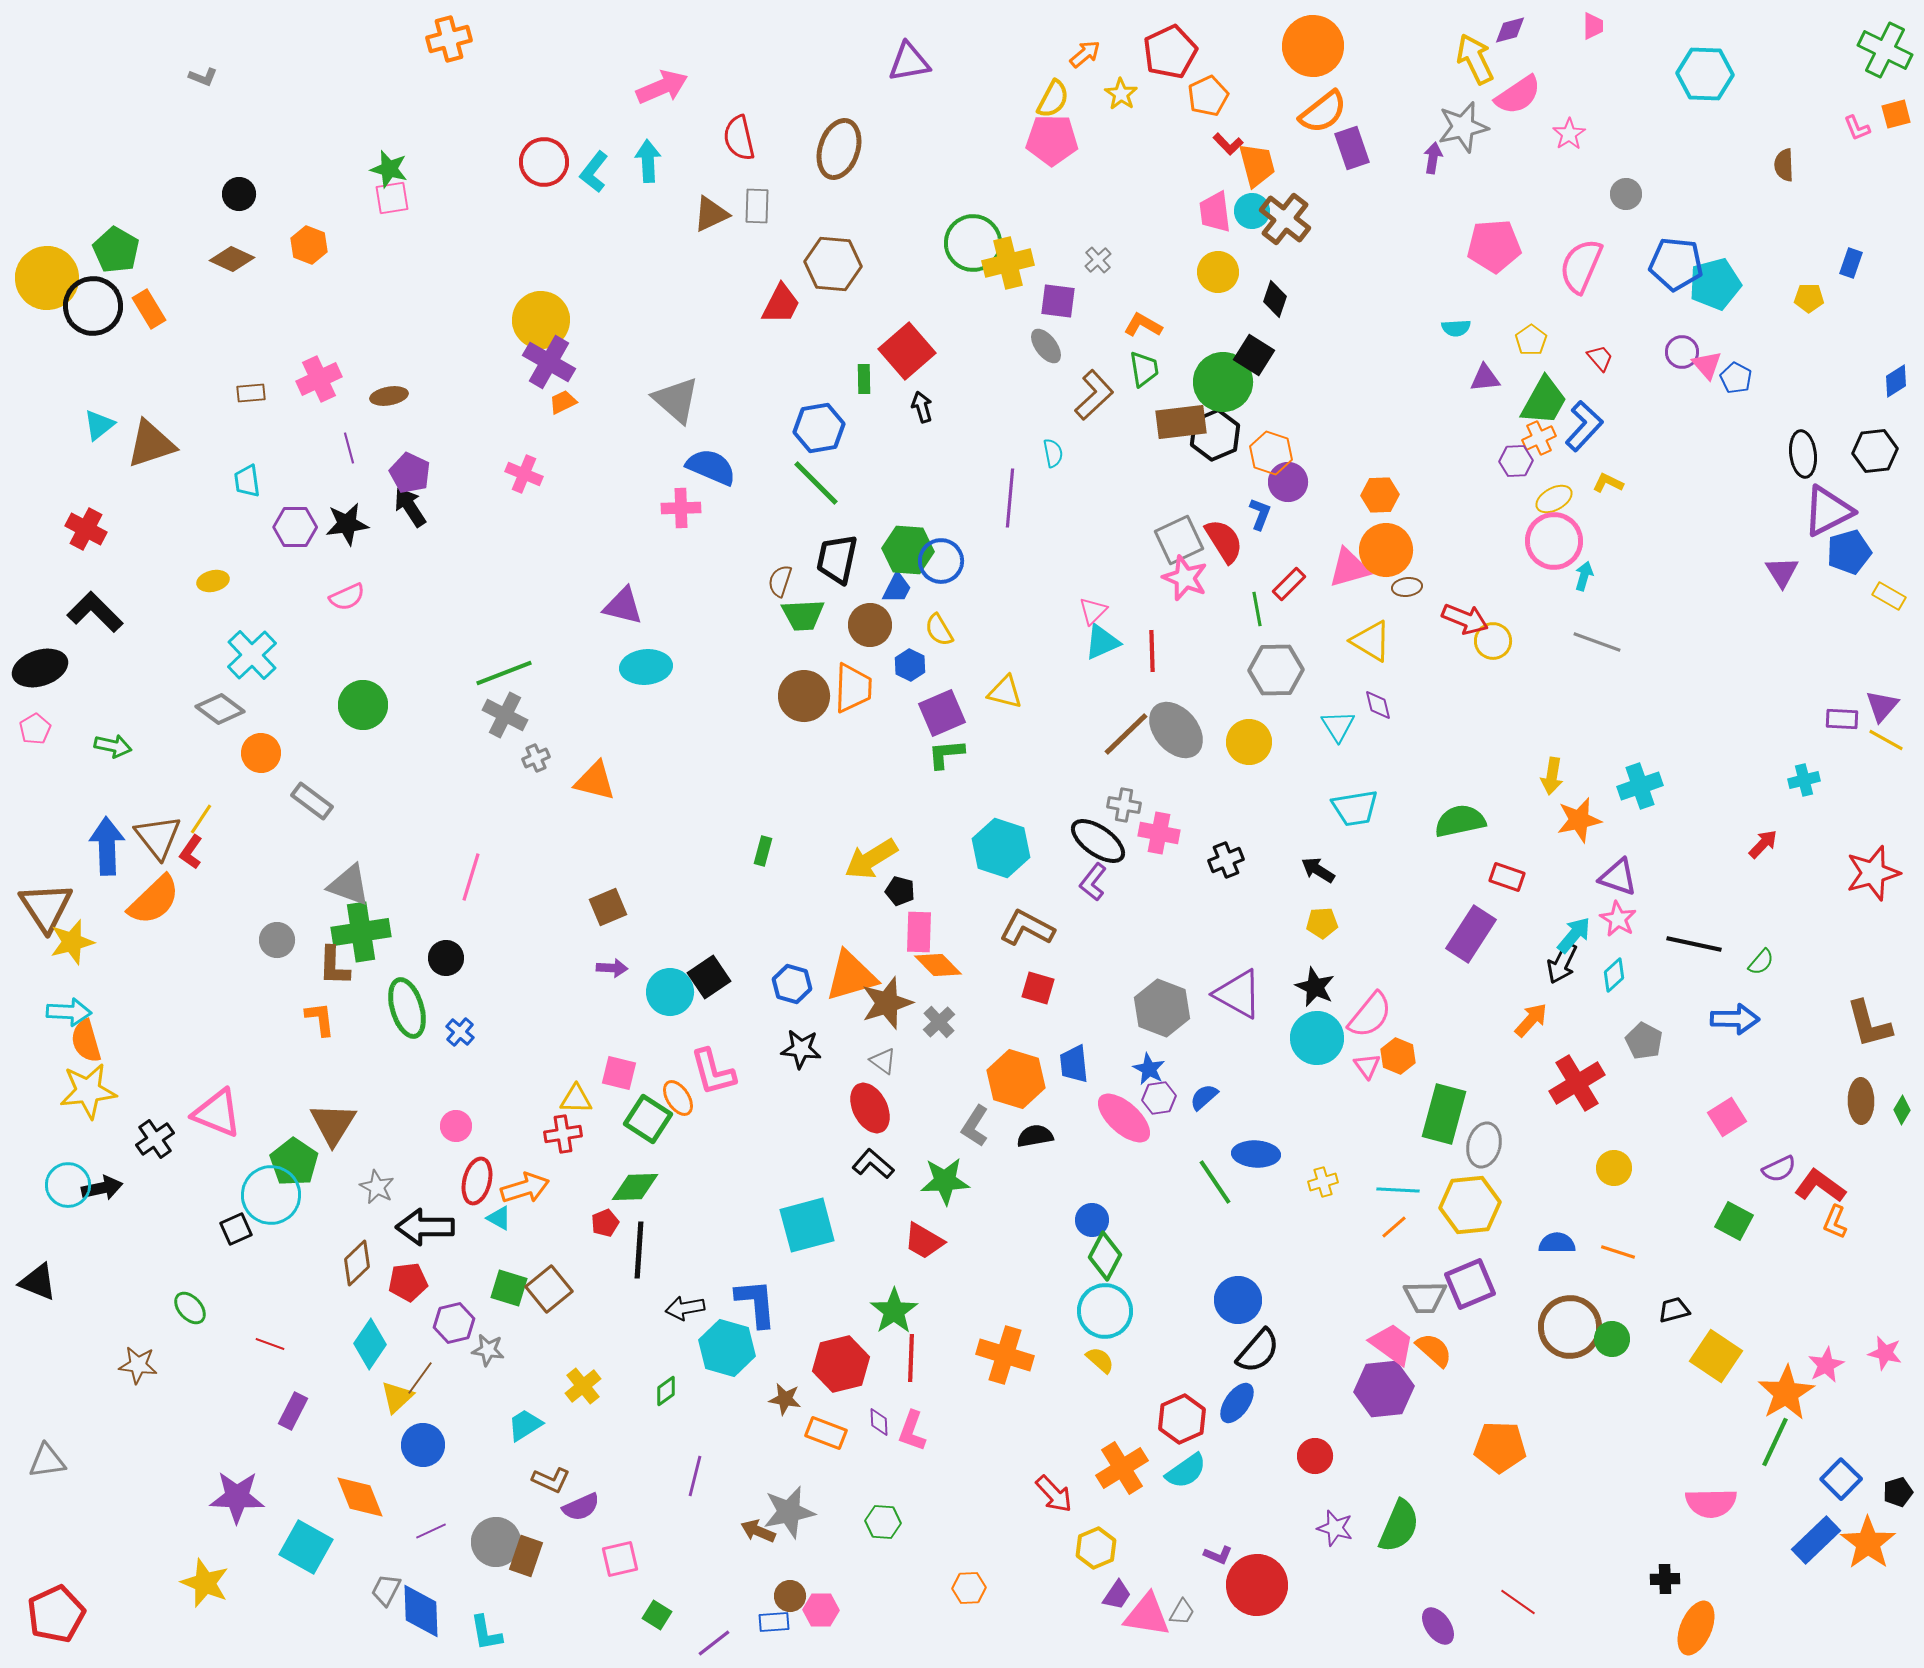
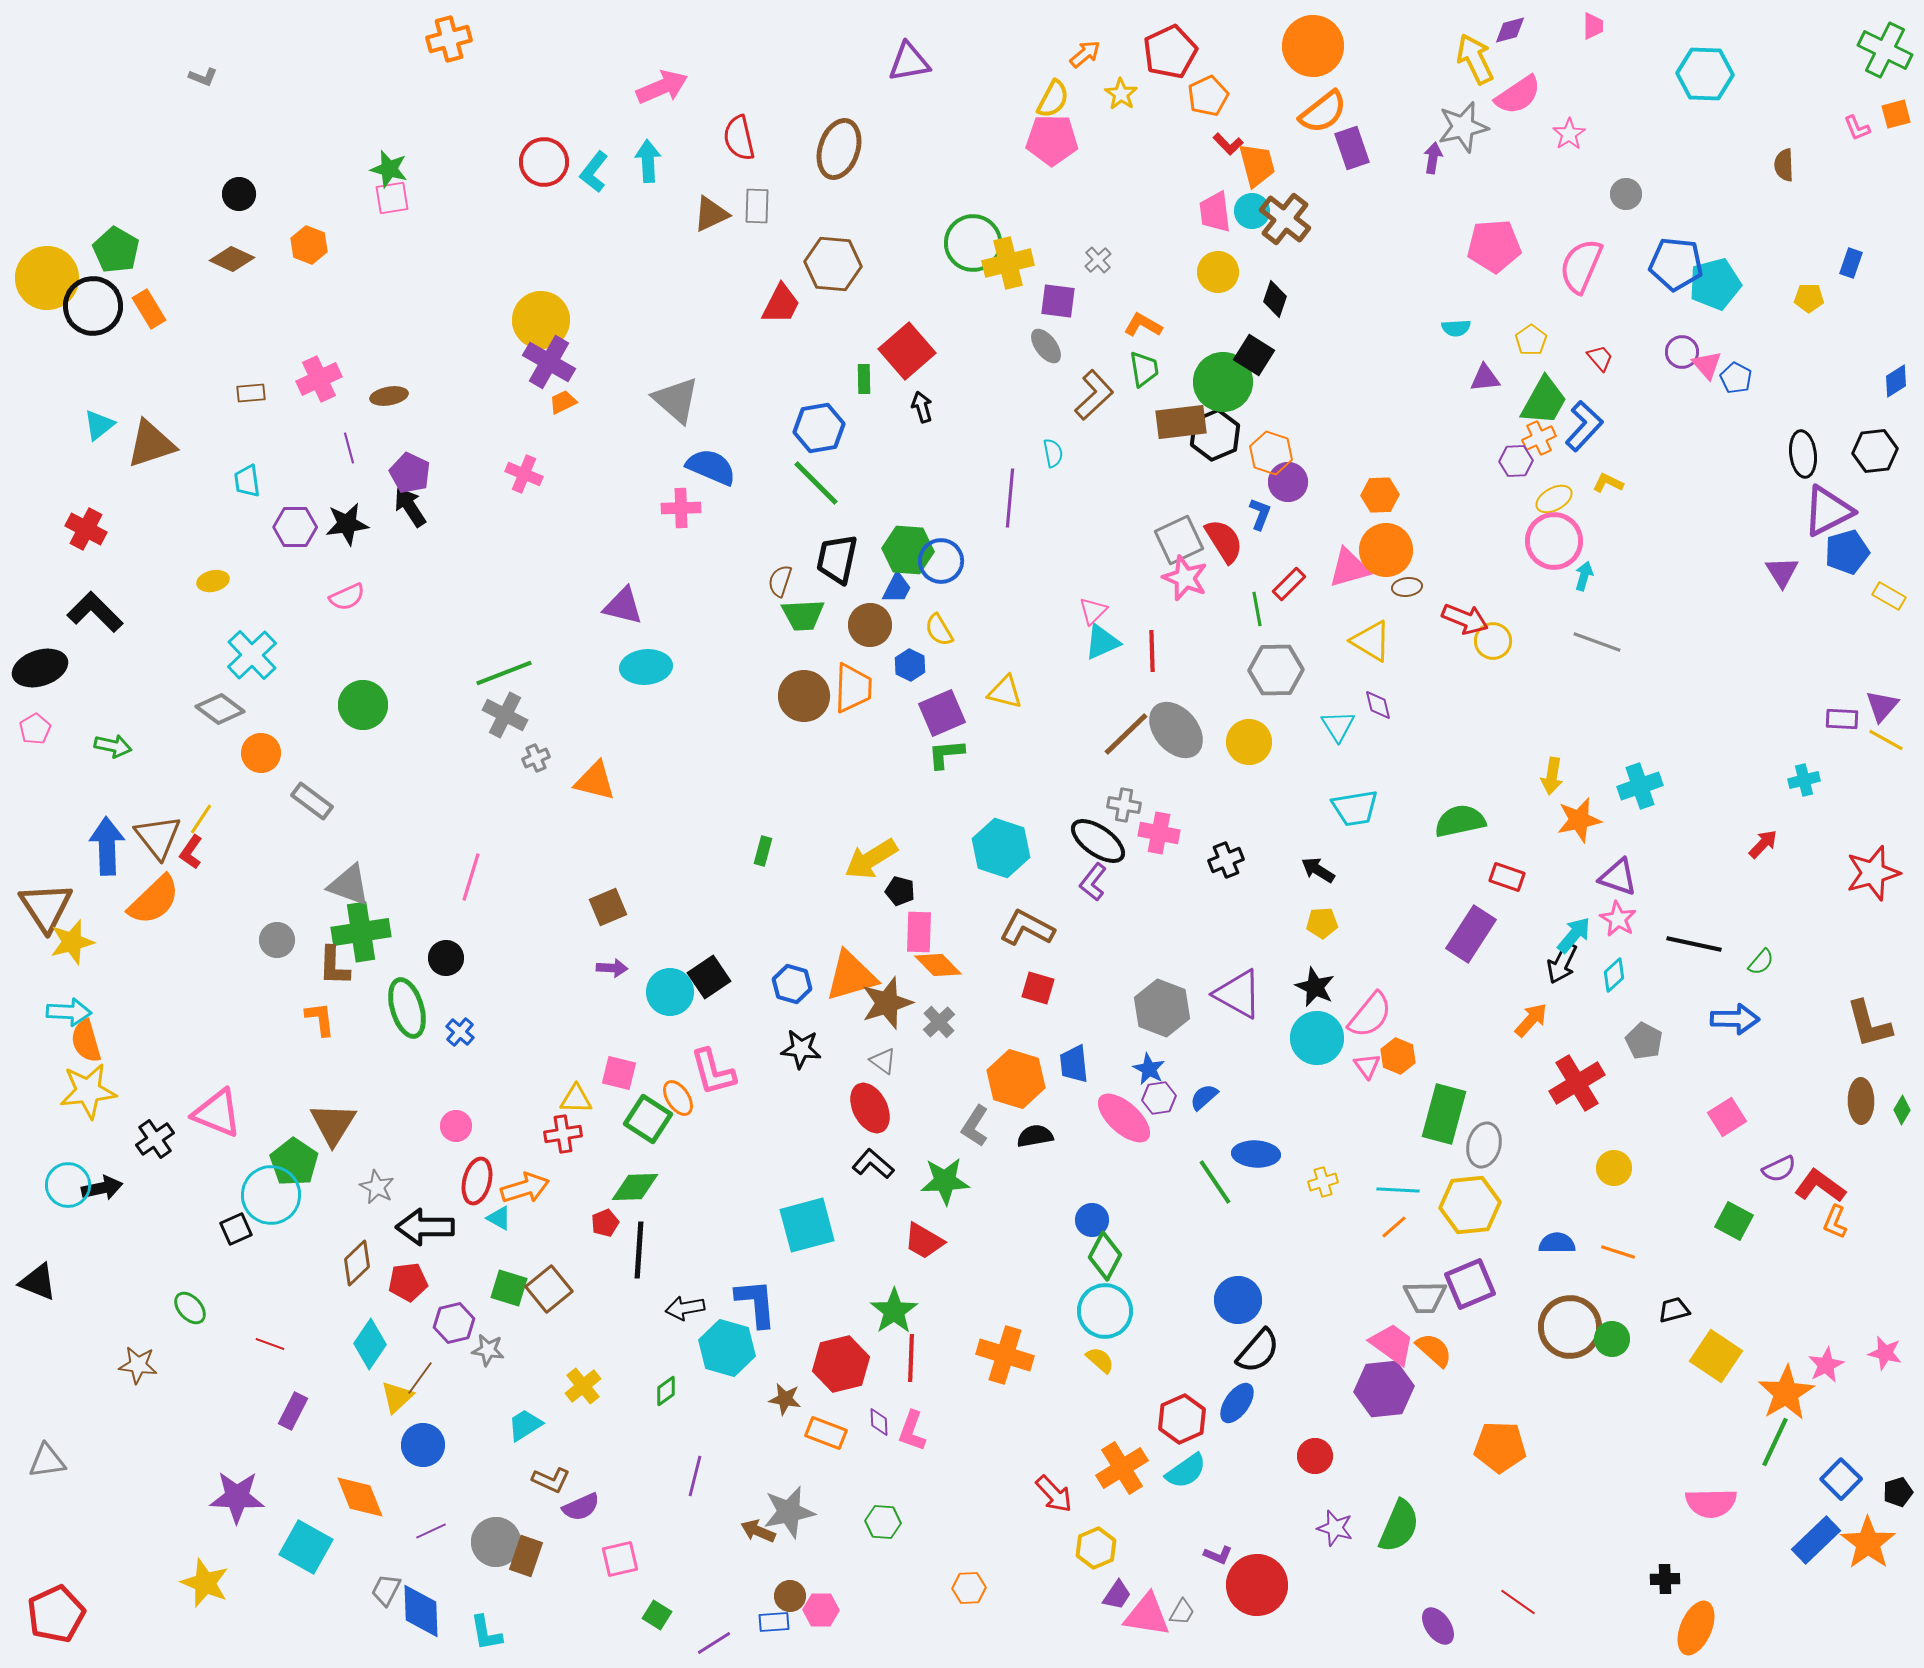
blue pentagon at (1849, 552): moved 2 px left
purple line at (714, 1643): rotated 6 degrees clockwise
